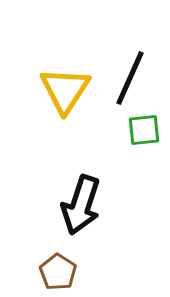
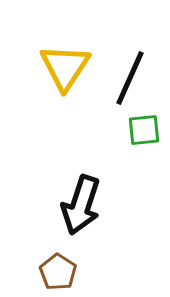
yellow triangle: moved 23 px up
